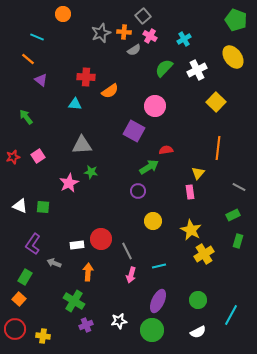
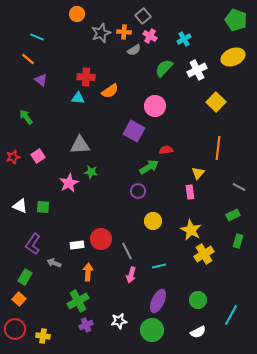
orange circle at (63, 14): moved 14 px right
yellow ellipse at (233, 57): rotated 75 degrees counterclockwise
cyan triangle at (75, 104): moved 3 px right, 6 px up
gray triangle at (82, 145): moved 2 px left
green cross at (74, 301): moved 4 px right; rotated 30 degrees clockwise
